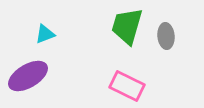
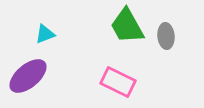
green trapezoid: rotated 45 degrees counterclockwise
purple ellipse: rotated 9 degrees counterclockwise
pink rectangle: moved 9 px left, 4 px up
